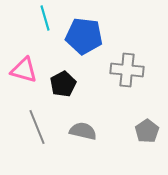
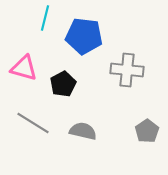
cyan line: rotated 30 degrees clockwise
pink triangle: moved 2 px up
gray line: moved 4 px left, 4 px up; rotated 36 degrees counterclockwise
